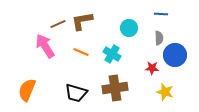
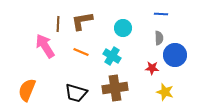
brown line: rotated 63 degrees counterclockwise
cyan circle: moved 6 px left
cyan cross: moved 2 px down
